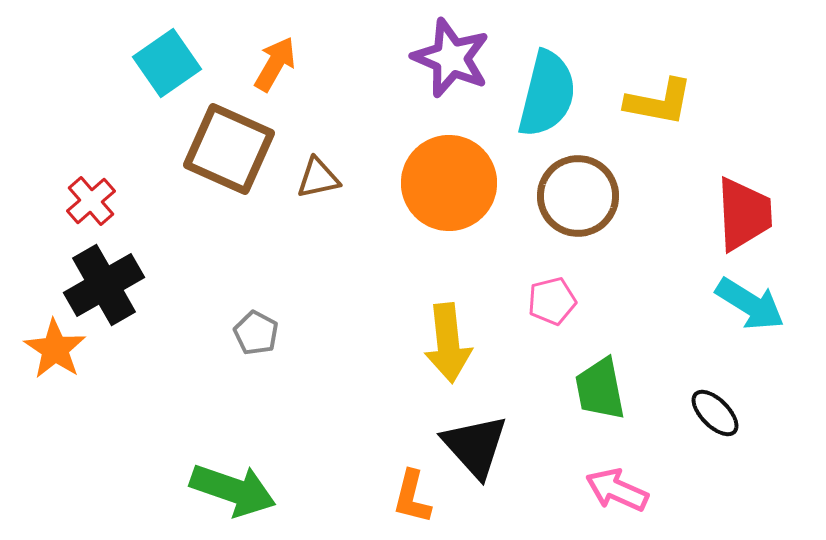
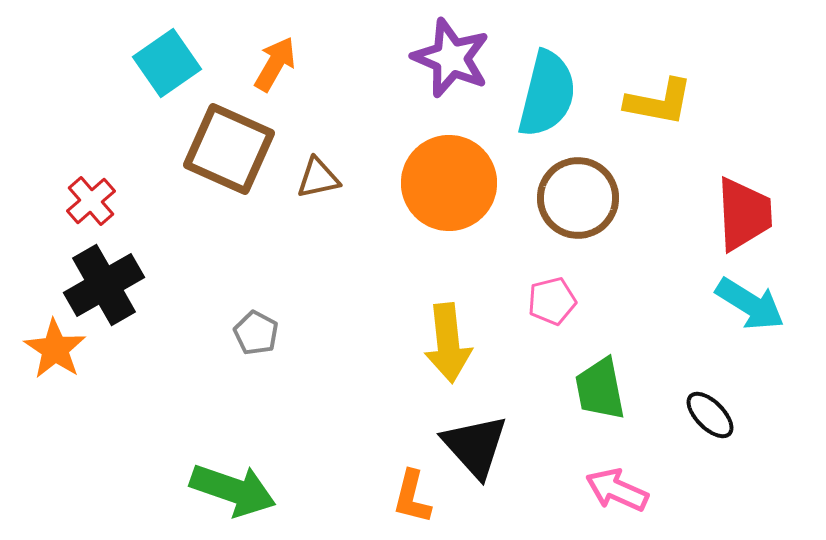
brown circle: moved 2 px down
black ellipse: moved 5 px left, 2 px down
